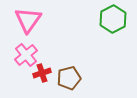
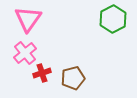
pink triangle: moved 1 px up
pink cross: moved 1 px left, 2 px up
brown pentagon: moved 4 px right
